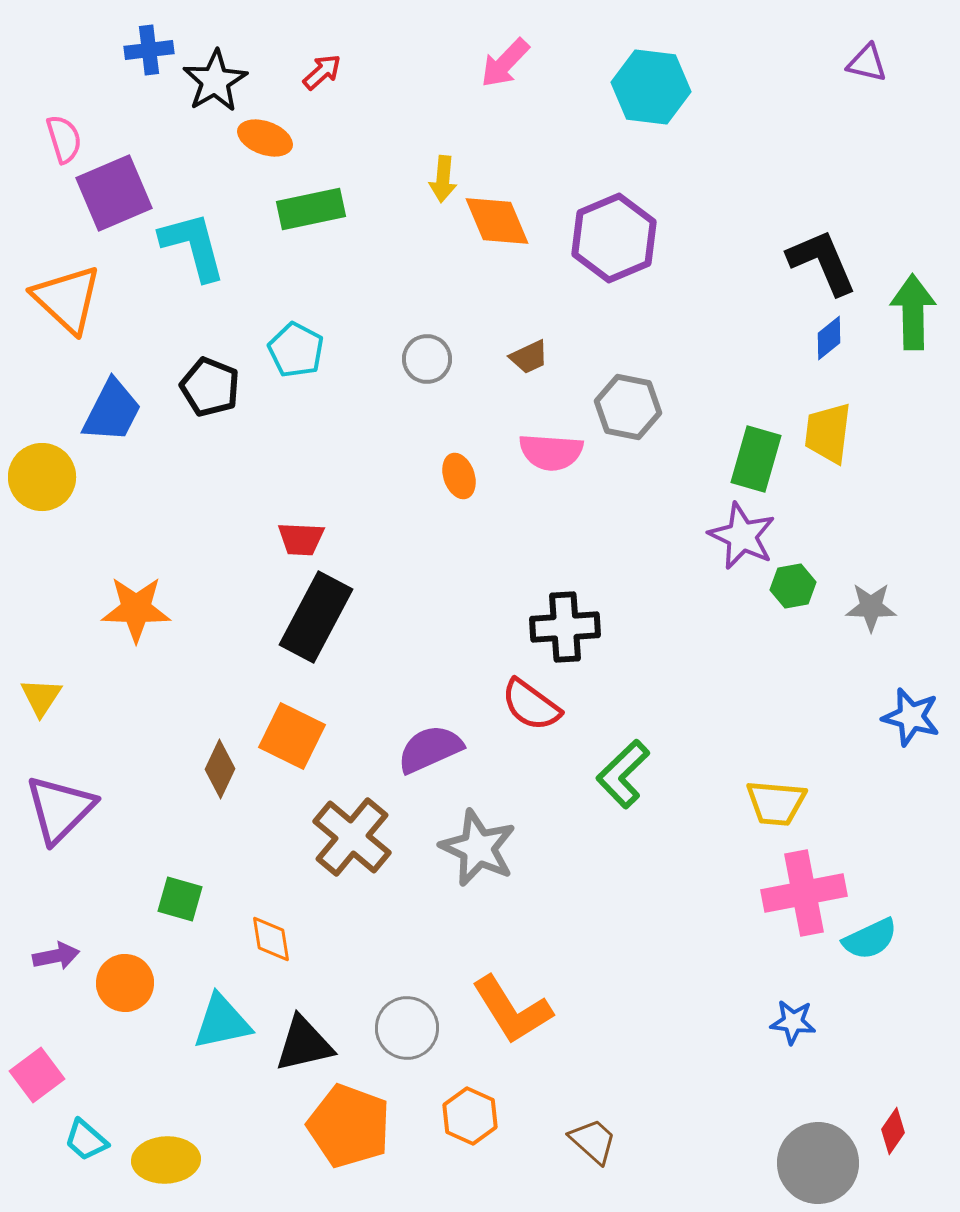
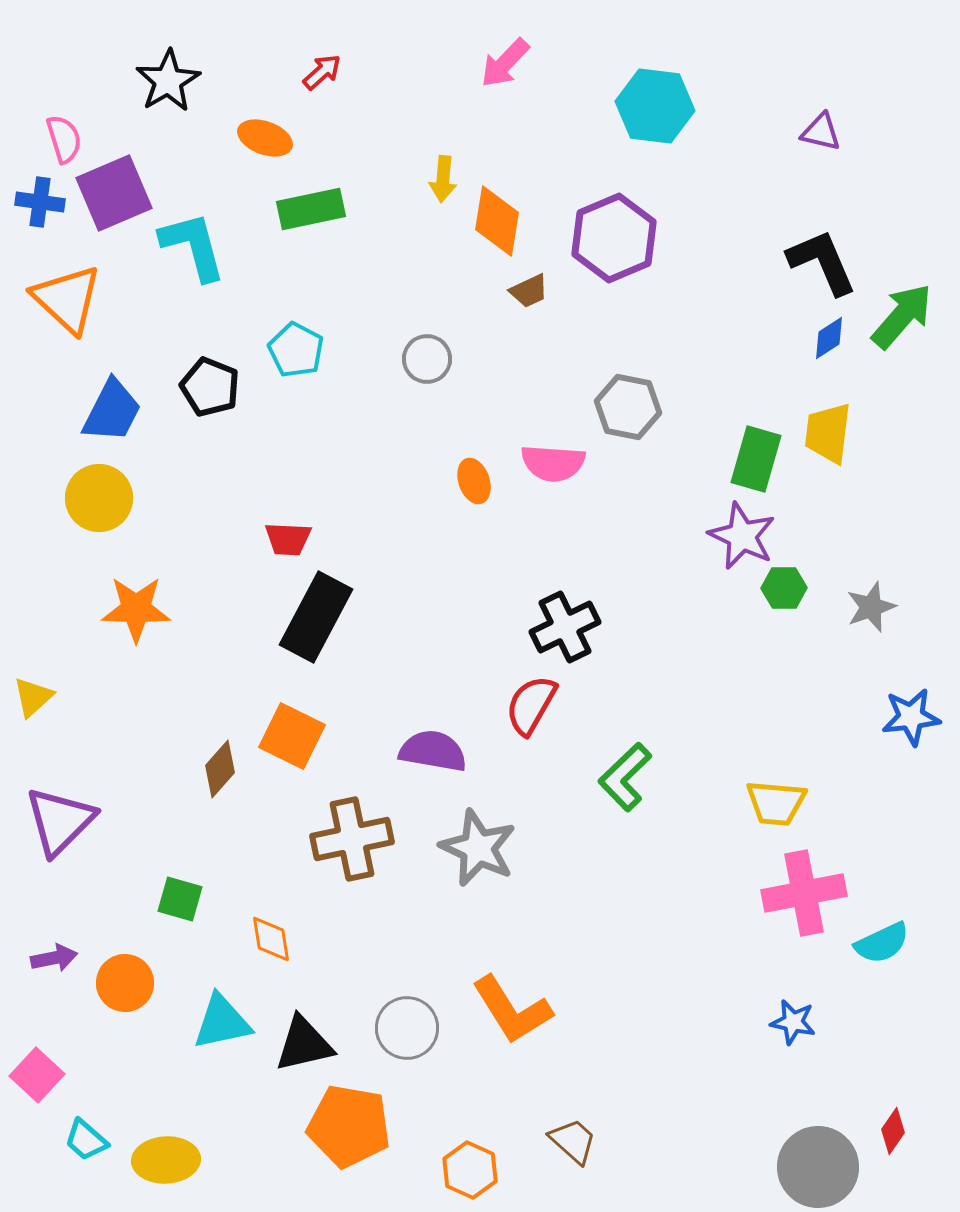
blue cross at (149, 50): moved 109 px left, 152 px down; rotated 15 degrees clockwise
purple triangle at (867, 63): moved 46 px left, 69 px down
black star at (215, 81): moved 47 px left
cyan hexagon at (651, 87): moved 4 px right, 19 px down
orange diamond at (497, 221): rotated 32 degrees clockwise
green arrow at (913, 312): moved 11 px left, 4 px down; rotated 42 degrees clockwise
blue diamond at (829, 338): rotated 6 degrees clockwise
brown trapezoid at (529, 357): moved 66 px up
pink semicircle at (551, 452): moved 2 px right, 11 px down
orange ellipse at (459, 476): moved 15 px right, 5 px down
yellow circle at (42, 477): moved 57 px right, 21 px down
red trapezoid at (301, 539): moved 13 px left
green hexagon at (793, 586): moved 9 px left, 2 px down; rotated 9 degrees clockwise
gray star at (871, 607): rotated 21 degrees counterclockwise
black cross at (565, 627): rotated 22 degrees counterclockwise
yellow triangle at (41, 697): moved 8 px left; rotated 15 degrees clockwise
red semicircle at (531, 705): rotated 84 degrees clockwise
blue star at (911, 717): rotated 22 degrees counterclockwise
purple semicircle at (430, 749): moved 3 px right, 2 px down; rotated 34 degrees clockwise
brown diamond at (220, 769): rotated 16 degrees clockwise
green L-shape at (623, 774): moved 2 px right, 3 px down
purple triangle at (60, 809): moved 12 px down
brown cross at (352, 837): moved 2 px down; rotated 38 degrees clockwise
cyan semicircle at (870, 939): moved 12 px right, 4 px down
purple arrow at (56, 956): moved 2 px left, 2 px down
blue star at (793, 1022): rotated 6 degrees clockwise
pink square at (37, 1075): rotated 10 degrees counterclockwise
orange hexagon at (470, 1116): moved 54 px down
orange pentagon at (349, 1126): rotated 10 degrees counterclockwise
brown trapezoid at (593, 1141): moved 20 px left
gray circle at (818, 1163): moved 4 px down
